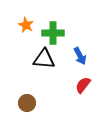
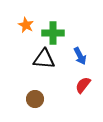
brown circle: moved 8 px right, 4 px up
